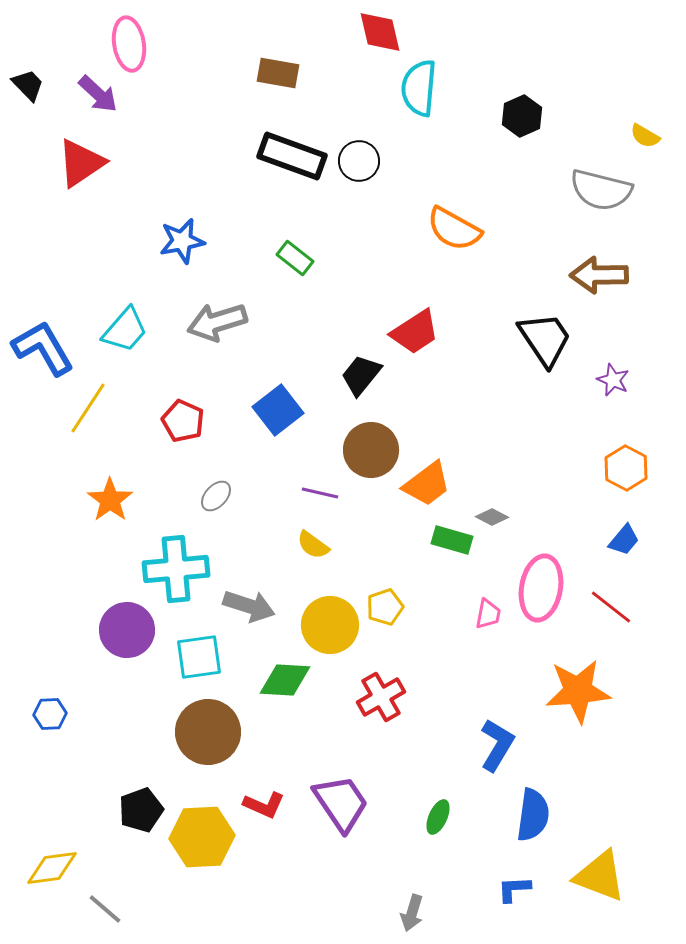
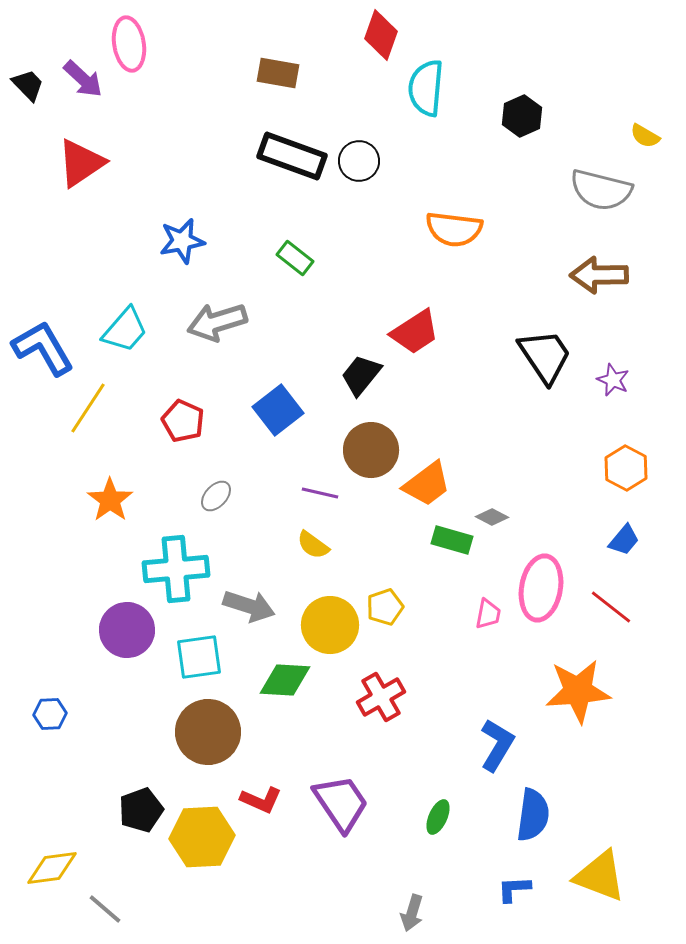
red diamond at (380, 32): moved 1 px right, 3 px down; rotated 33 degrees clockwise
cyan semicircle at (419, 88): moved 7 px right
purple arrow at (98, 94): moved 15 px left, 15 px up
orange semicircle at (454, 229): rotated 22 degrees counterclockwise
black trapezoid at (545, 339): moved 17 px down
red L-shape at (264, 805): moved 3 px left, 5 px up
